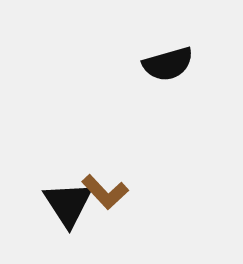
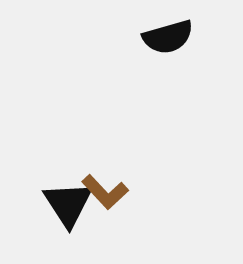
black semicircle: moved 27 px up
